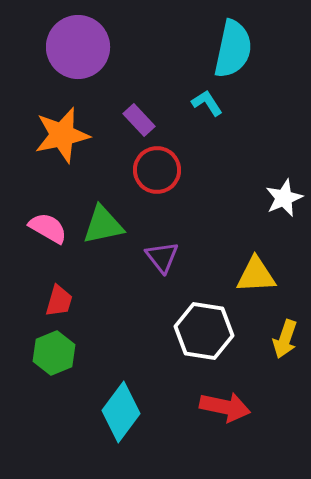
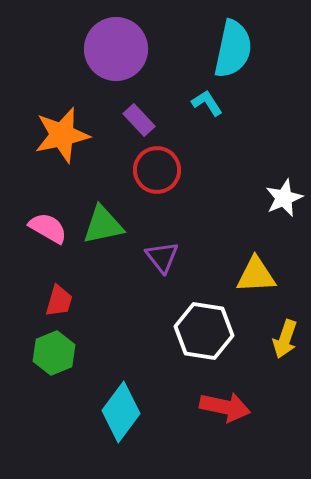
purple circle: moved 38 px right, 2 px down
